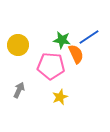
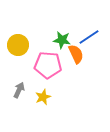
pink pentagon: moved 3 px left, 1 px up
yellow star: moved 17 px left
